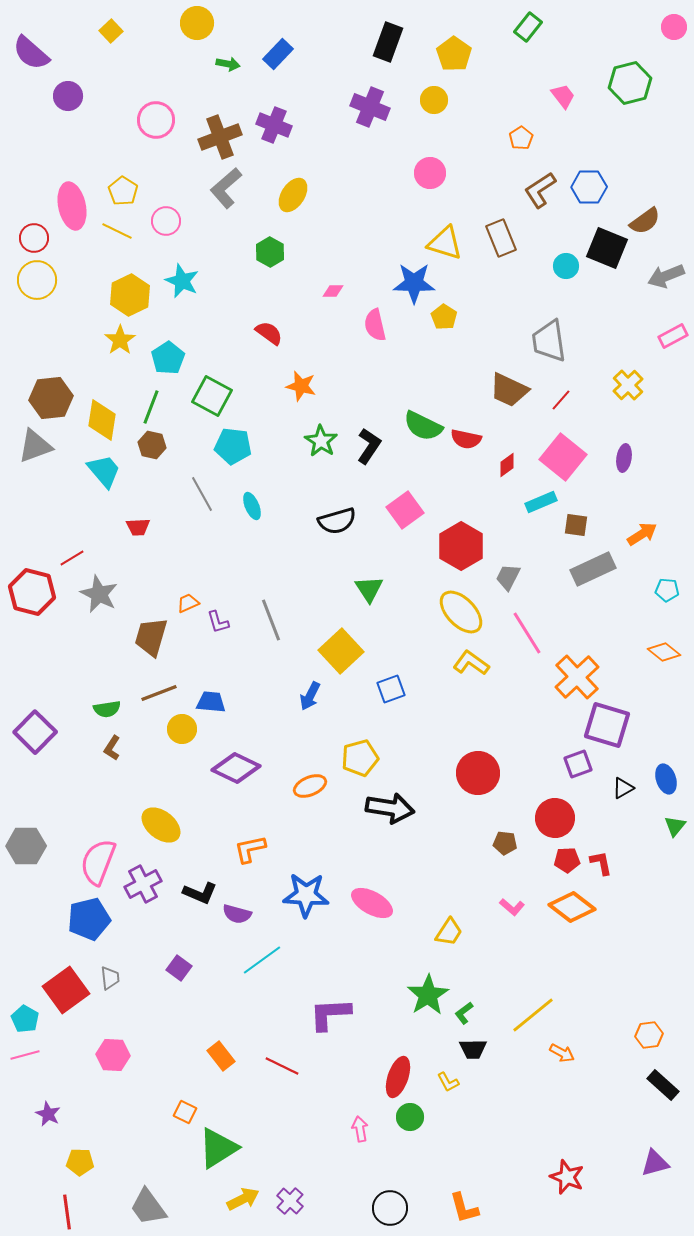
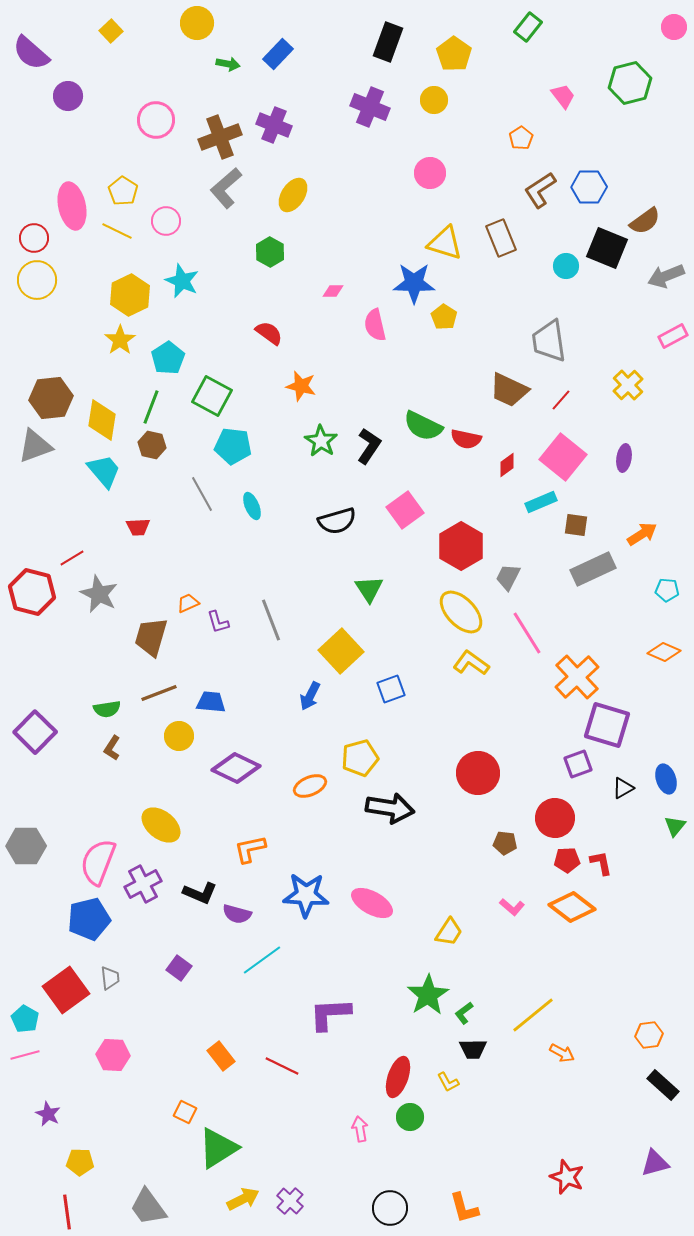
orange diamond at (664, 652): rotated 16 degrees counterclockwise
yellow circle at (182, 729): moved 3 px left, 7 px down
